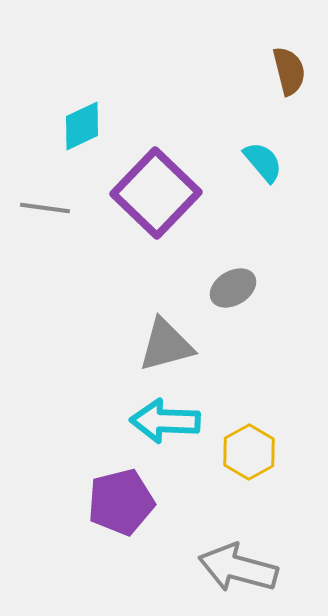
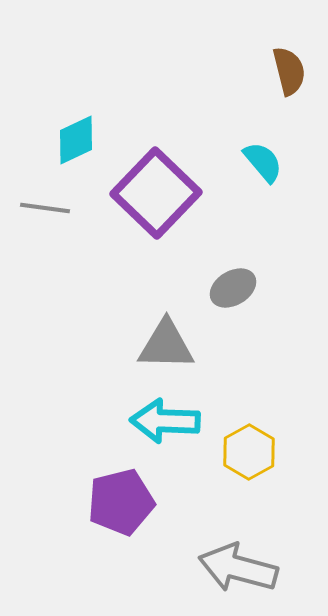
cyan diamond: moved 6 px left, 14 px down
gray triangle: rotated 16 degrees clockwise
